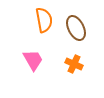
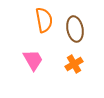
brown ellipse: moved 1 px left, 1 px down; rotated 15 degrees clockwise
orange cross: rotated 36 degrees clockwise
